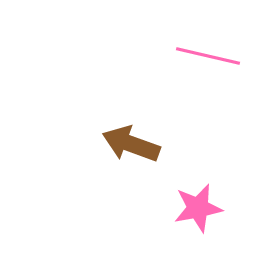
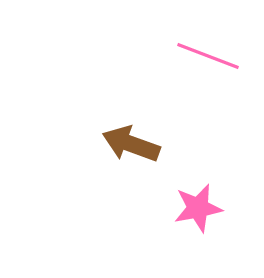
pink line: rotated 8 degrees clockwise
